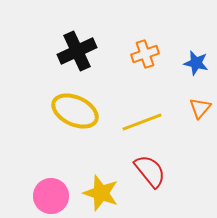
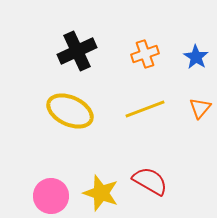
blue star: moved 6 px up; rotated 20 degrees clockwise
yellow ellipse: moved 5 px left
yellow line: moved 3 px right, 13 px up
red semicircle: moved 10 px down; rotated 21 degrees counterclockwise
